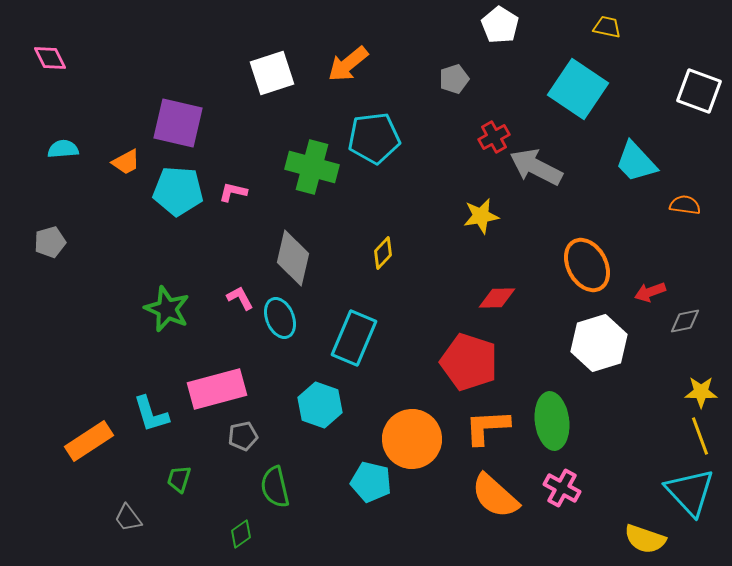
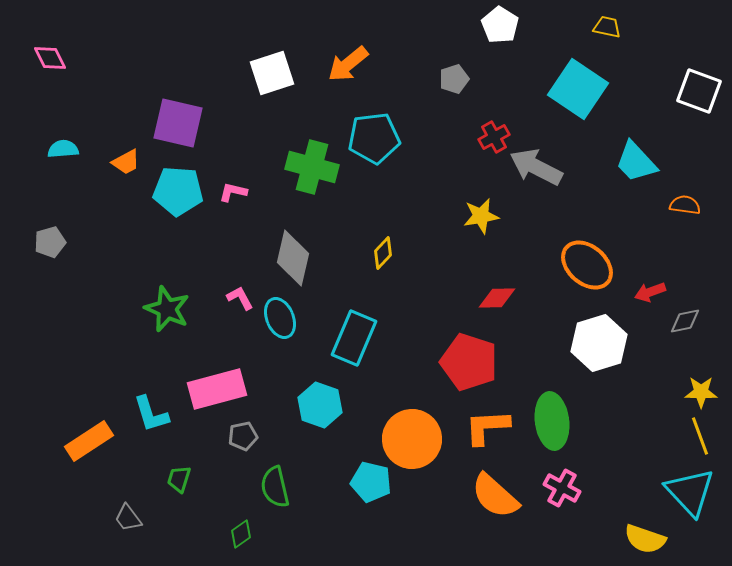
orange ellipse at (587, 265): rotated 20 degrees counterclockwise
